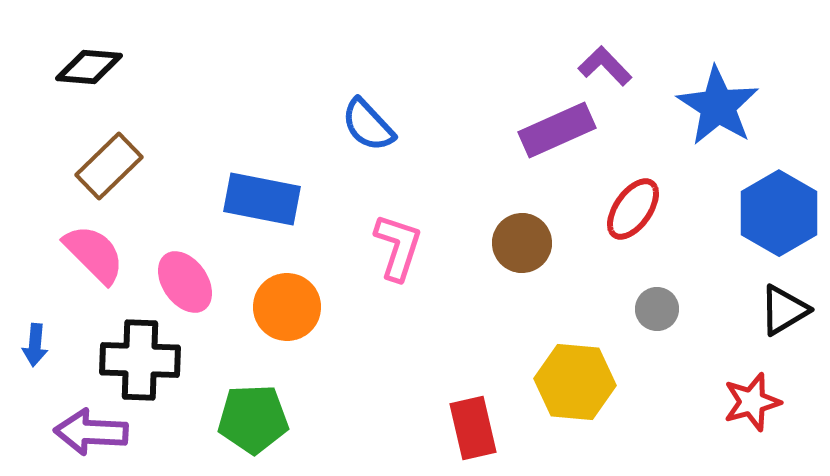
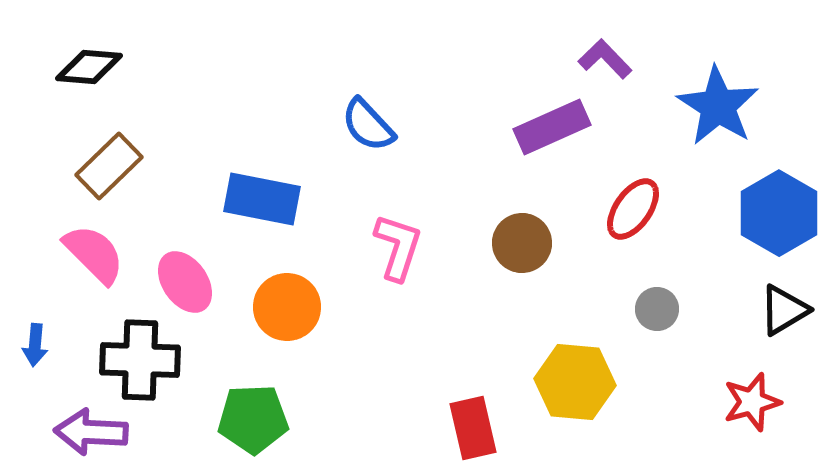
purple L-shape: moved 7 px up
purple rectangle: moved 5 px left, 3 px up
